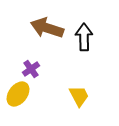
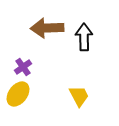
brown arrow: rotated 20 degrees counterclockwise
purple cross: moved 8 px left, 2 px up
